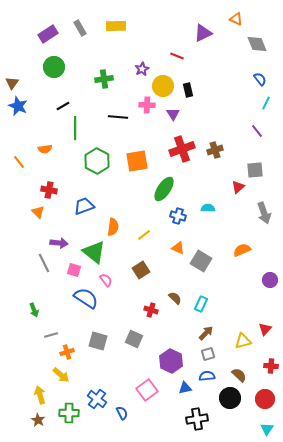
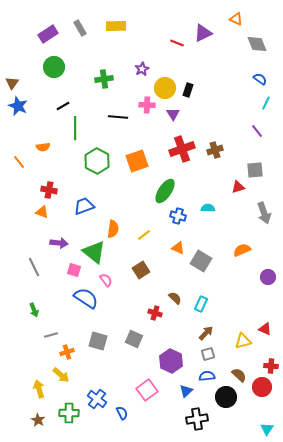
red line at (177, 56): moved 13 px up
blue semicircle at (260, 79): rotated 16 degrees counterclockwise
yellow circle at (163, 86): moved 2 px right, 2 px down
black rectangle at (188, 90): rotated 32 degrees clockwise
orange semicircle at (45, 149): moved 2 px left, 2 px up
orange square at (137, 161): rotated 10 degrees counterclockwise
red triangle at (238, 187): rotated 24 degrees clockwise
green ellipse at (164, 189): moved 1 px right, 2 px down
orange triangle at (38, 212): moved 4 px right; rotated 24 degrees counterclockwise
orange semicircle at (113, 227): moved 2 px down
gray line at (44, 263): moved 10 px left, 4 px down
purple circle at (270, 280): moved 2 px left, 3 px up
red cross at (151, 310): moved 4 px right, 3 px down
red triangle at (265, 329): rotated 48 degrees counterclockwise
blue triangle at (185, 388): moved 1 px right, 3 px down; rotated 32 degrees counterclockwise
yellow arrow at (40, 395): moved 1 px left, 6 px up
black circle at (230, 398): moved 4 px left, 1 px up
red circle at (265, 399): moved 3 px left, 12 px up
